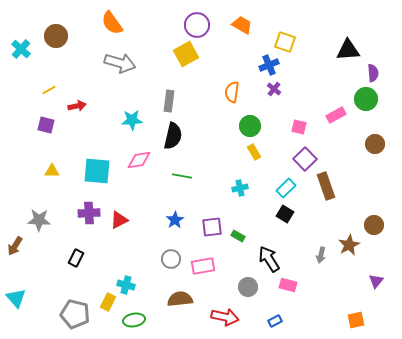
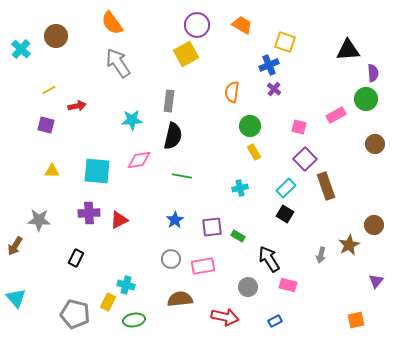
gray arrow at (120, 63): moved 2 px left; rotated 140 degrees counterclockwise
